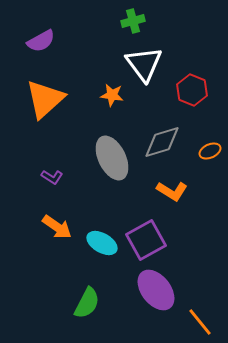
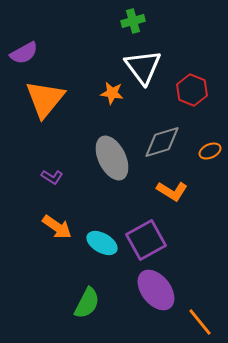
purple semicircle: moved 17 px left, 12 px down
white triangle: moved 1 px left, 3 px down
orange star: moved 2 px up
orange triangle: rotated 9 degrees counterclockwise
